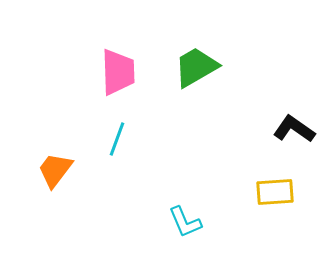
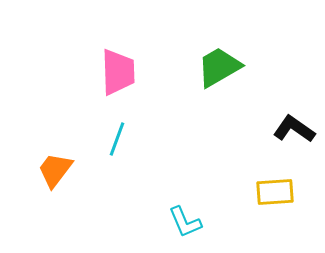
green trapezoid: moved 23 px right
